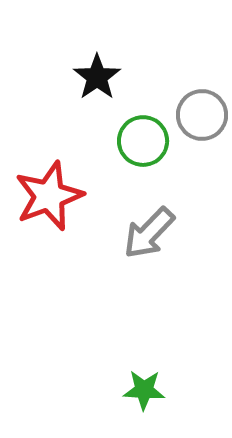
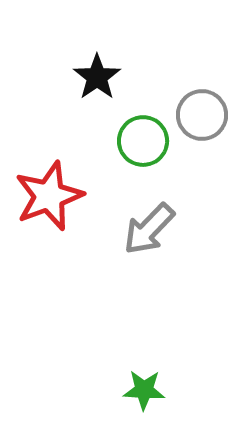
gray arrow: moved 4 px up
